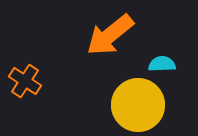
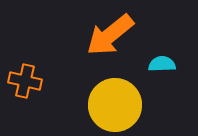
orange cross: rotated 20 degrees counterclockwise
yellow circle: moved 23 px left
